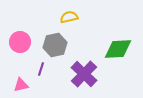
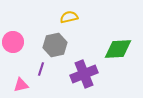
pink circle: moved 7 px left
purple cross: rotated 24 degrees clockwise
